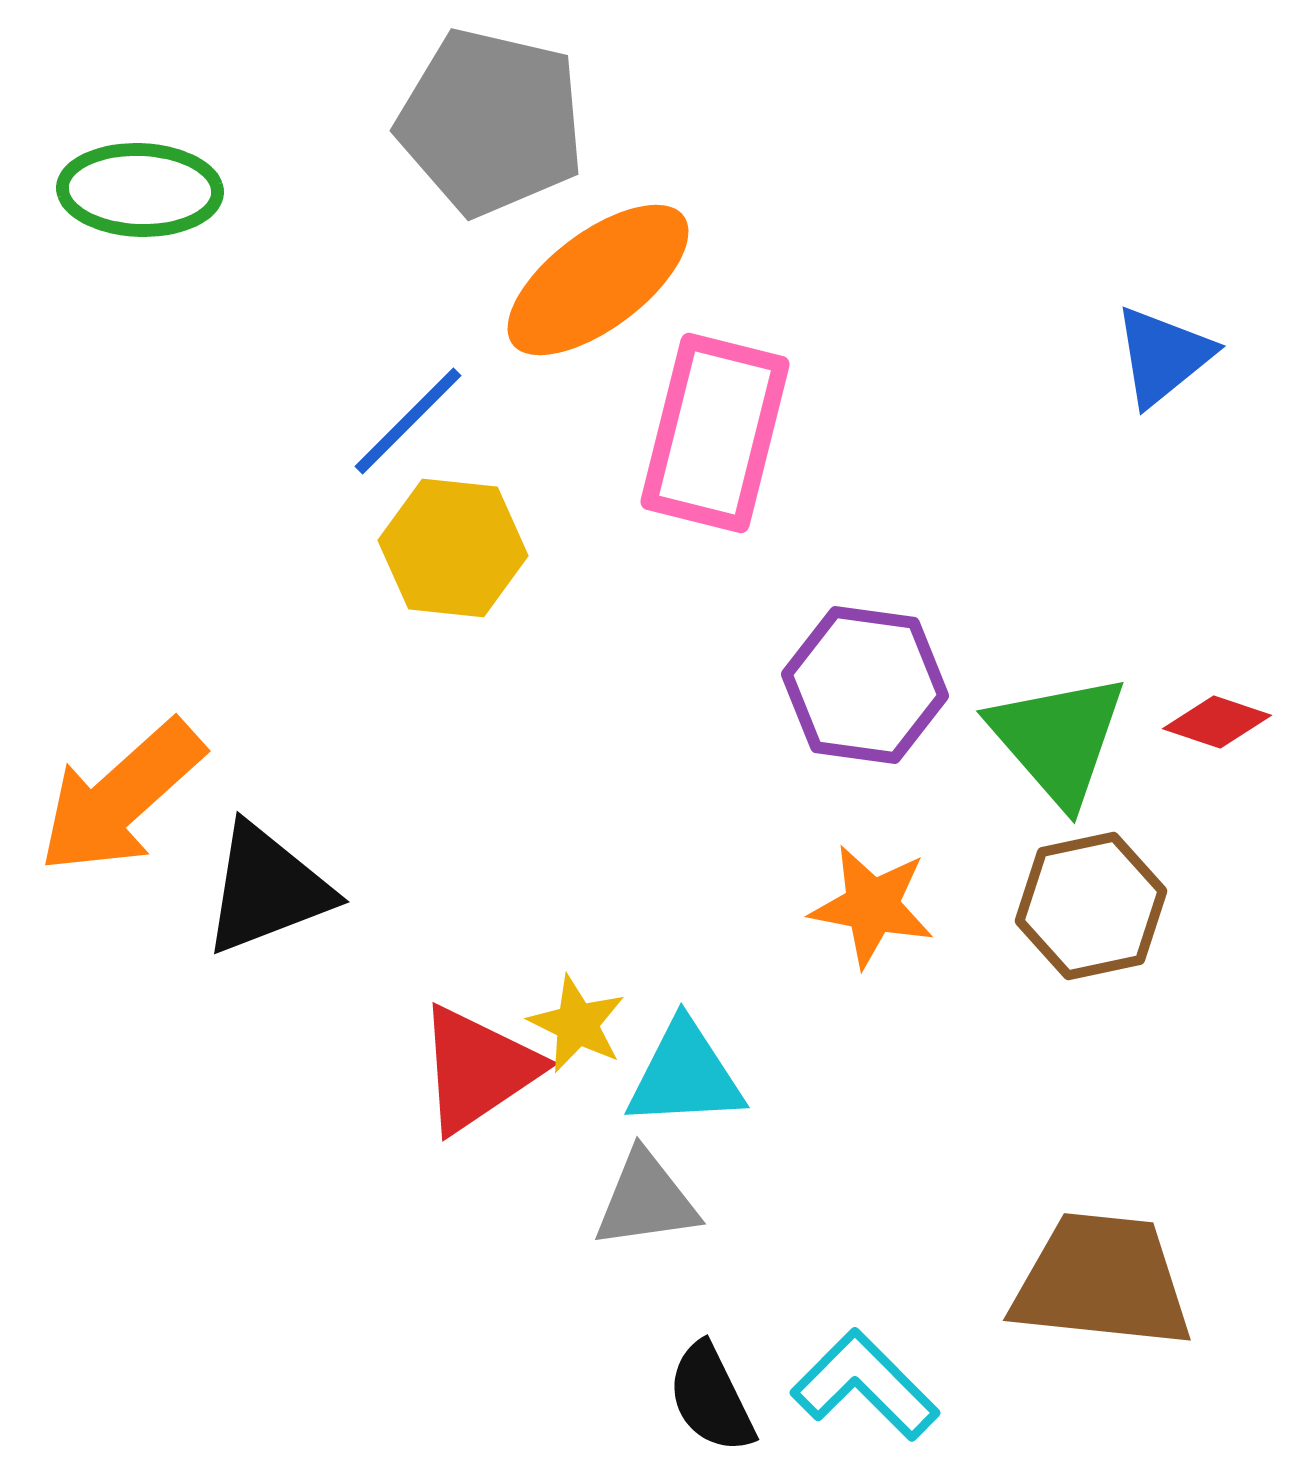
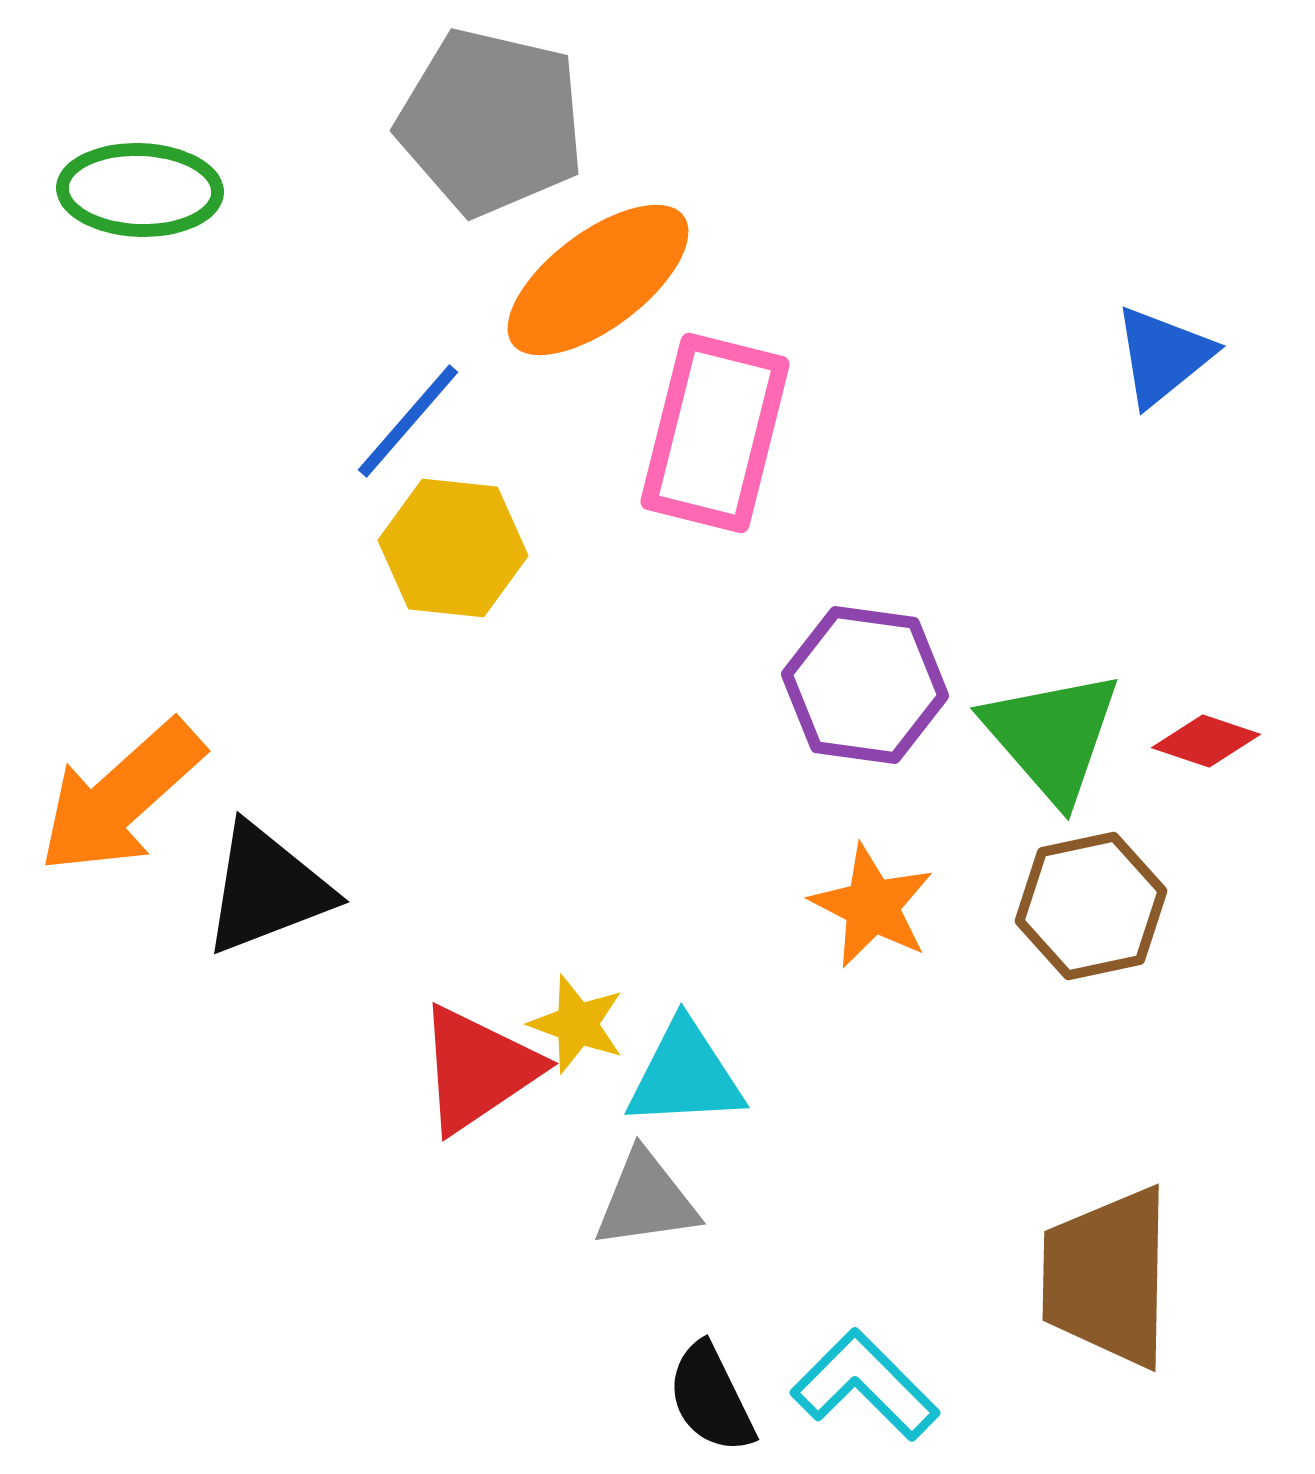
blue line: rotated 4 degrees counterclockwise
red diamond: moved 11 px left, 19 px down
green triangle: moved 6 px left, 3 px up
orange star: rotated 16 degrees clockwise
yellow star: rotated 6 degrees counterclockwise
brown trapezoid: moved 5 px right, 4 px up; rotated 95 degrees counterclockwise
